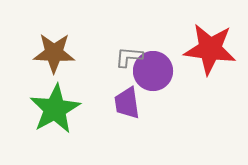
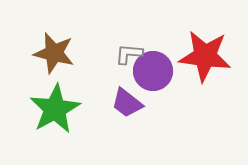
red star: moved 5 px left, 7 px down
brown star: rotated 12 degrees clockwise
gray L-shape: moved 3 px up
purple trapezoid: rotated 44 degrees counterclockwise
